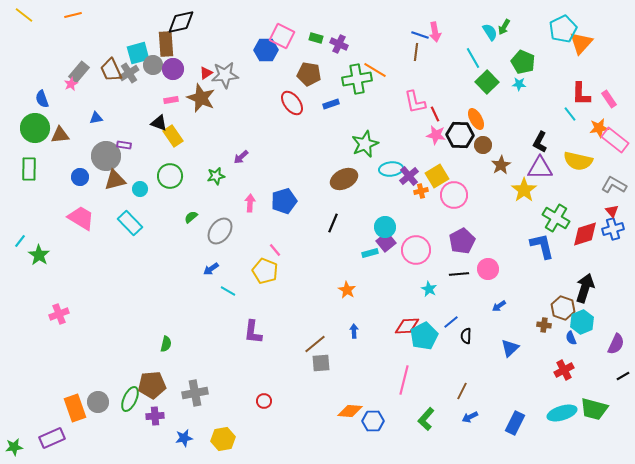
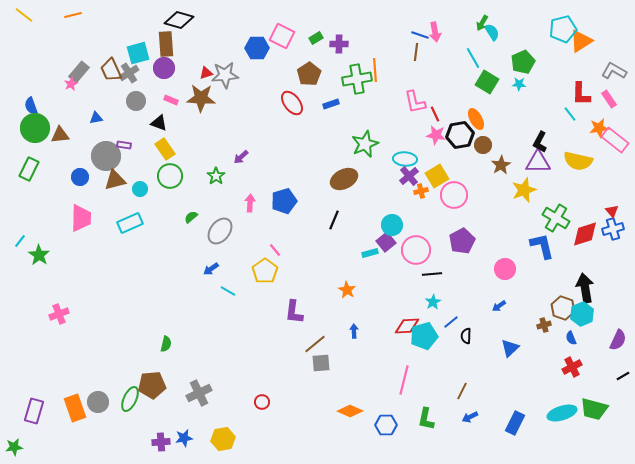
black diamond at (181, 22): moved 2 px left, 2 px up; rotated 28 degrees clockwise
green arrow at (504, 27): moved 22 px left, 4 px up
cyan pentagon at (563, 29): rotated 12 degrees clockwise
cyan semicircle at (490, 32): moved 2 px right
green rectangle at (316, 38): rotated 48 degrees counterclockwise
orange triangle at (581, 43): moved 2 px up; rotated 15 degrees clockwise
purple cross at (339, 44): rotated 24 degrees counterclockwise
blue hexagon at (266, 50): moved 9 px left, 2 px up
green pentagon at (523, 62): rotated 25 degrees clockwise
gray circle at (153, 65): moved 17 px left, 36 px down
purple circle at (173, 69): moved 9 px left, 1 px up
orange line at (375, 70): rotated 55 degrees clockwise
red triangle at (206, 73): rotated 16 degrees clockwise
brown pentagon at (309, 74): rotated 30 degrees clockwise
green square at (487, 82): rotated 15 degrees counterclockwise
brown star at (201, 98): rotated 20 degrees counterclockwise
blue semicircle at (42, 99): moved 11 px left, 7 px down
pink rectangle at (171, 100): rotated 32 degrees clockwise
black hexagon at (460, 135): rotated 12 degrees counterclockwise
yellow rectangle at (173, 136): moved 8 px left, 13 px down
purple triangle at (540, 168): moved 2 px left, 6 px up
green rectangle at (29, 169): rotated 25 degrees clockwise
cyan ellipse at (391, 169): moved 14 px right, 10 px up; rotated 10 degrees clockwise
green star at (216, 176): rotated 24 degrees counterclockwise
gray L-shape at (614, 185): moved 114 px up
yellow star at (524, 190): rotated 15 degrees clockwise
pink trapezoid at (81, 218): rotated 60 degrees clockwise
cyan rectangle at (130, 223): rotated 70 degrees counterclockwise
black line at (333, 223): moved 1 px right, 3 px up
cyan circle at (385, 227): moved 7 px right, 2 px up
pink circle at (488, 269): moved 17 px right
yellow pentagon at (265, 271): rotated 15 degrees clockwise
black line at (459, 274): moved 27 px left
black arrow at (585, 288): rotated 28 degrees counterclockwise
cyan star at (429, 289): moved 4 px right, 13 px down; rotated 14 degrees clockwise
cyan hexagon at (582, 322): moved 8 px up
brown cross at (544, 325): rotated 24 degrees counterclockwise
purple L-shape at (253, 332): moved 41 px right, 20 px up
cyan pentagon at (424, 336): rotated 12 degrees clockwise
purple semicircle at (616, 344): moved 2 px right, 4 px up
red cross at (564, 370): moved 8 px right, 3 px up
gray cross at (195, 393): moved 4 px right; rotated 15 degrees counterclockwise
red circle at (264, 401): moved 2 px left, 1 px down
orange diamond at (350, 411): rotated 20 degrees clockwise
purple cross at (155, 416): moved 6 px right, 26 px down
green L-shape at (426, 419): rotated 30 degrees counterclockwise
blue hexagon at (373, 421): moved 13 px right, 4 px down
purple rectangle at (52, 438): moved 18 px left, 27 px up; rotated 50 degrees counterclockwise
